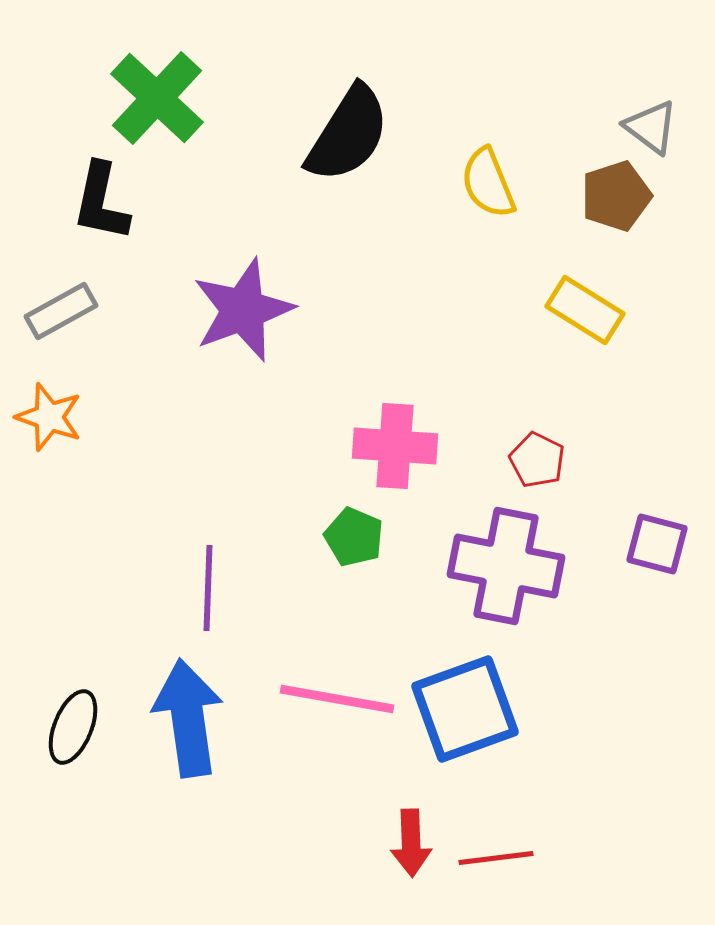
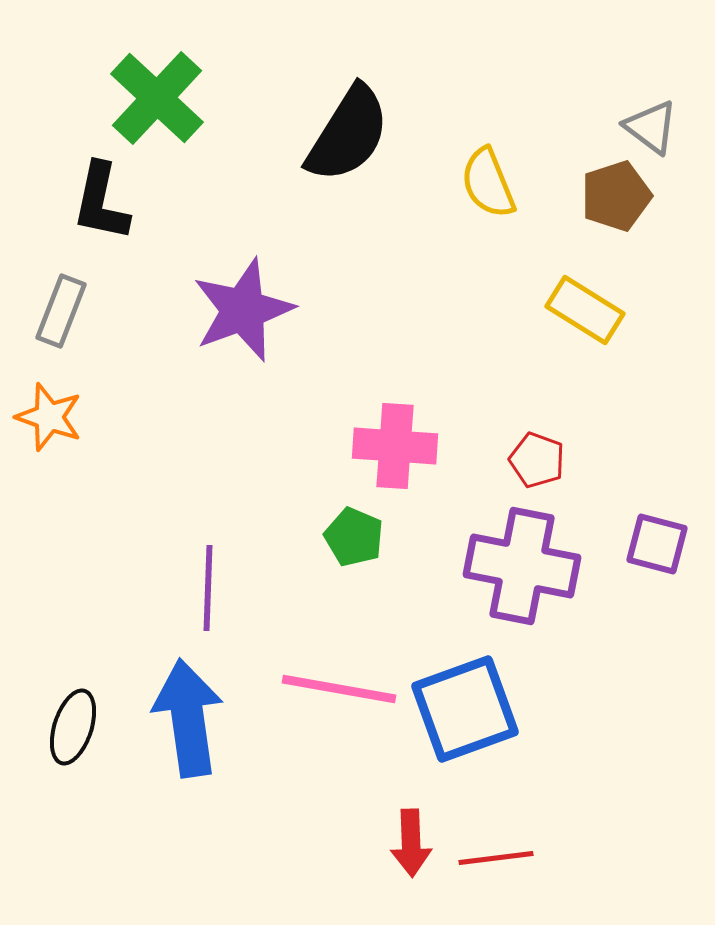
gray rectangle: rotated 40 degrees counterclockwise
red pentagon: rotated 6 degrees counterclockwise
purple cross: moved 16 px right
pink line: moved 2 px right, 10 px up
black ellipse: rotated 4 degrees counterclockwise
